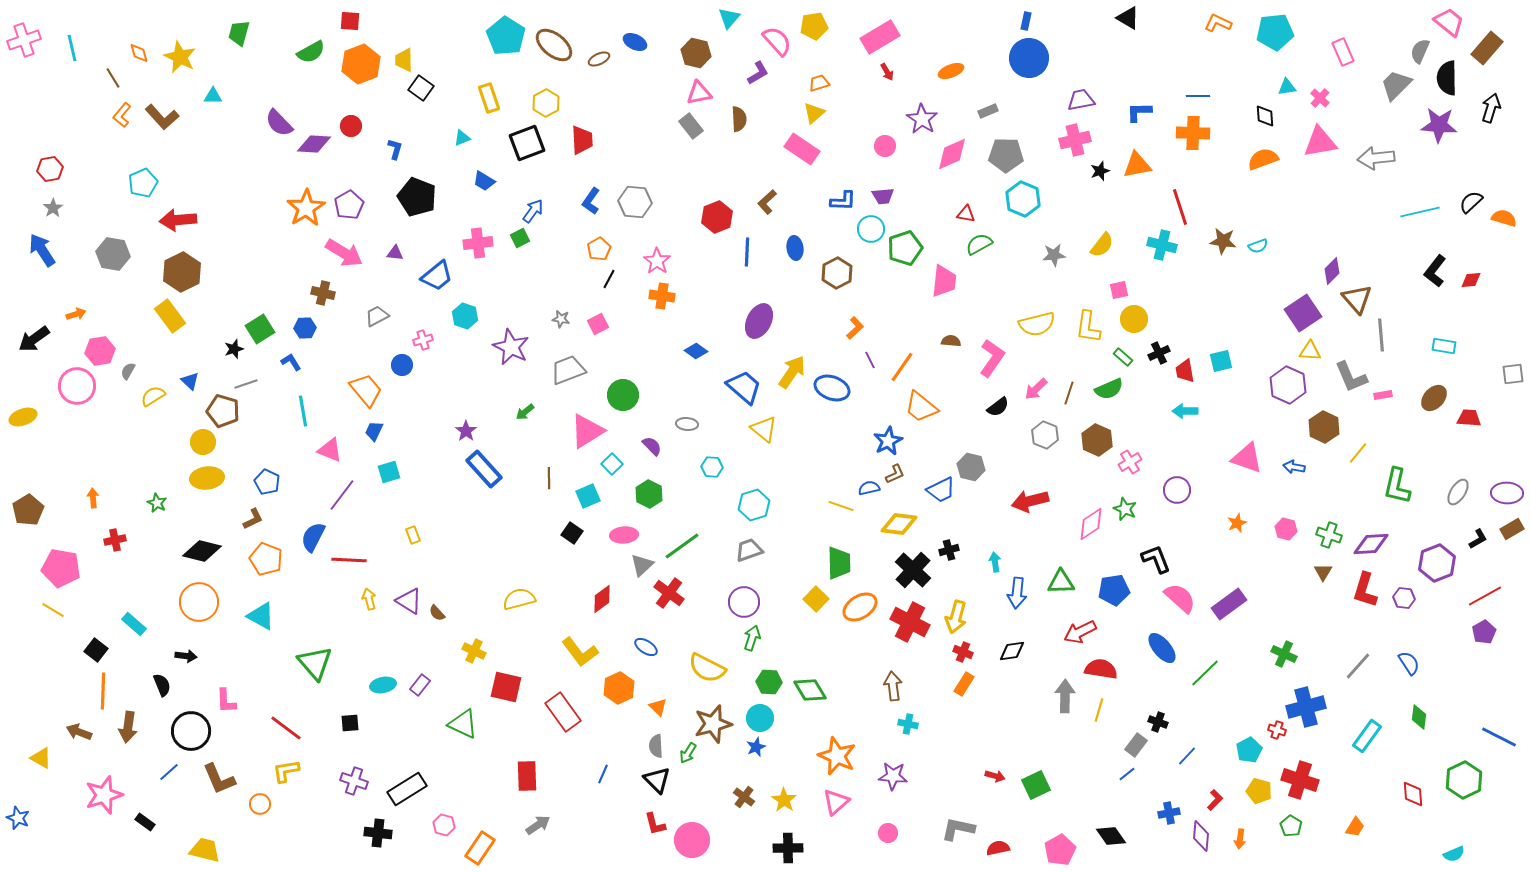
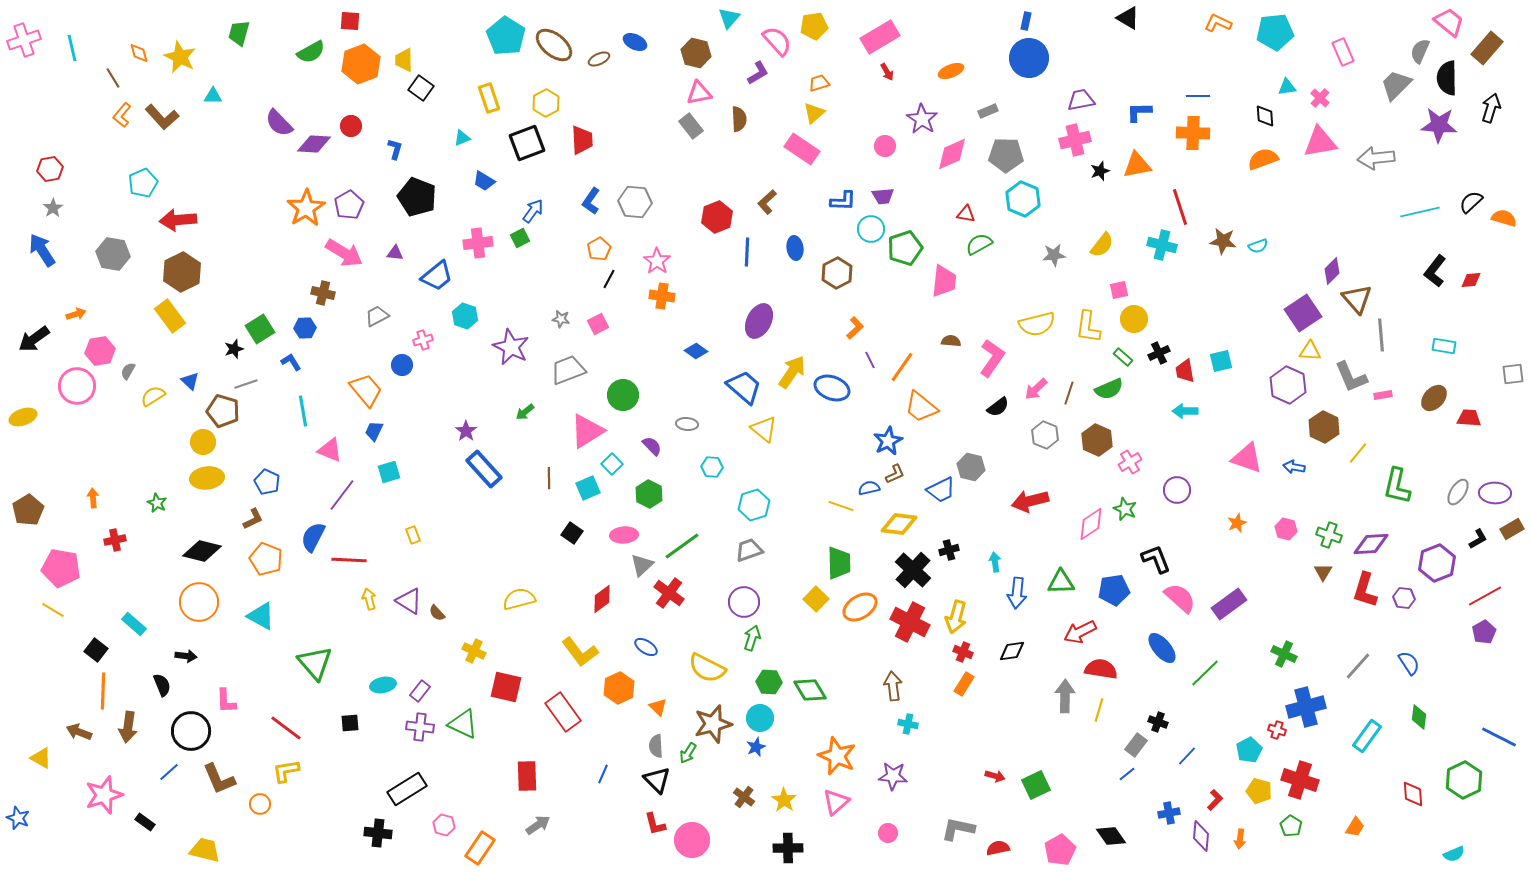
purple ellipse at (1507, 493): moved 12 px left
cyan square at (588, 496): moved 8 px up
purple rectangle at (420, 685): moved 6 px down
purple cross at (354, 781): moved 66 px right, 54 px up; rotated 12 degrees counterclockwise
